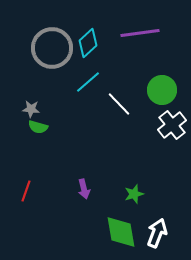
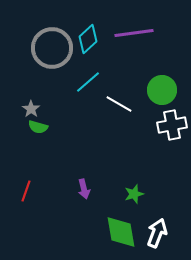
purple line: moved 6 px left
cyan diamond: moved 4 px up
white line: rotated 16 degrees counterclockwise
gray star: rotated 30 degrees clockwise
white cross: rotated 28 degrees clockwise
